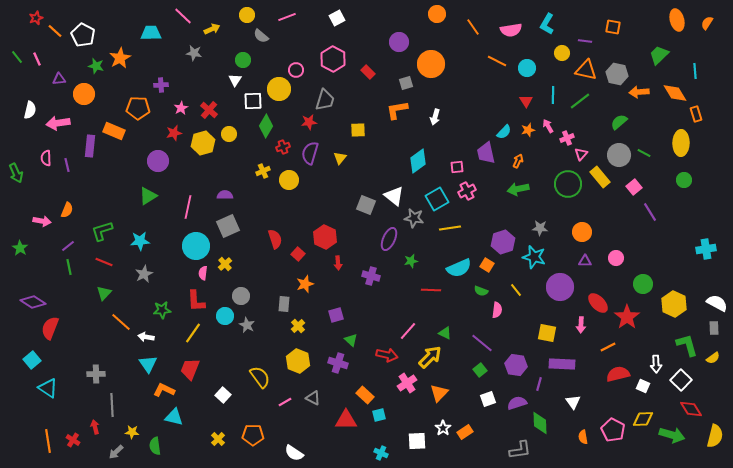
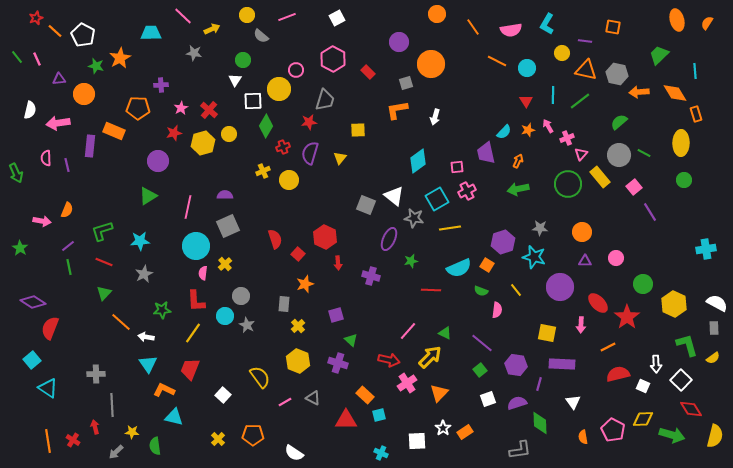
red arrow at (387, 355): moved 2 px right, 5 px down
